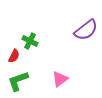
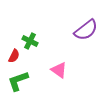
pink triangle: moved 1 px left, 9 px up; rotated 48 degrees counterclockwise
